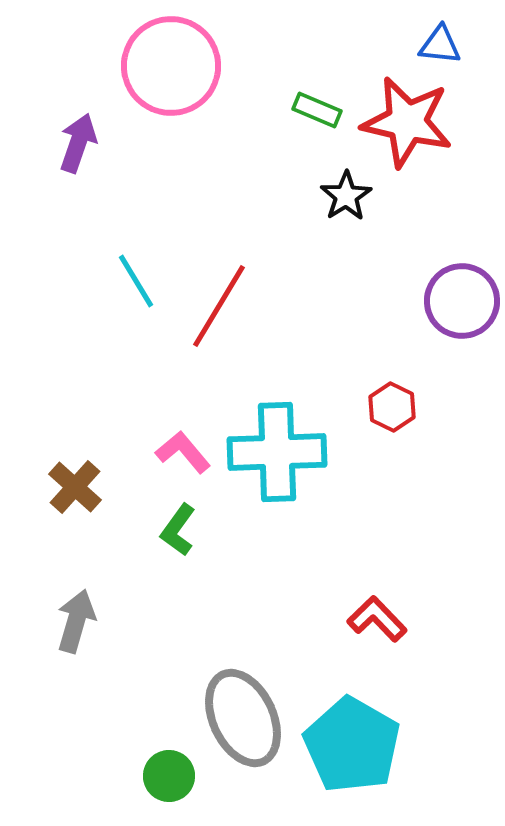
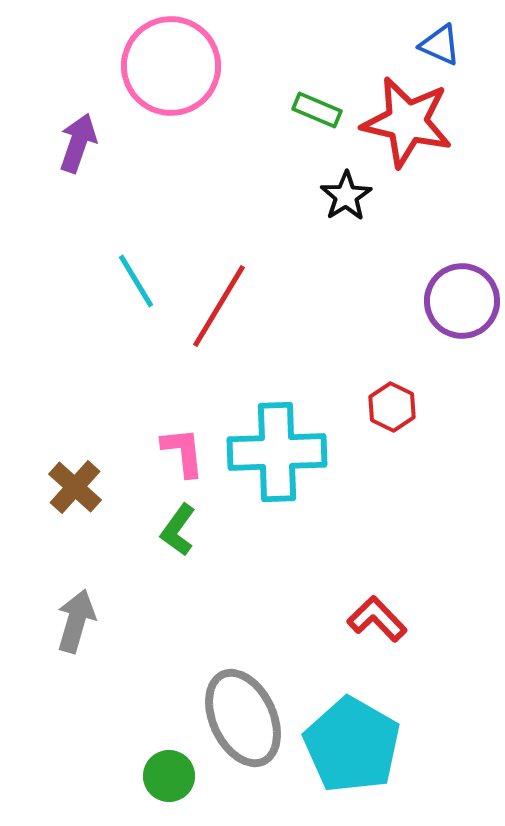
blue triangle: rotated 18 degrees clockwise
pink L-shape: rotated 34 degrees clockwise
